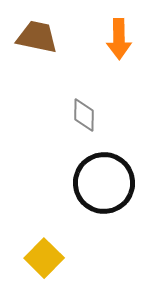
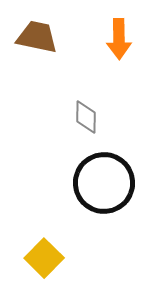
gray diamond: moved 2 px right, 2 px down
